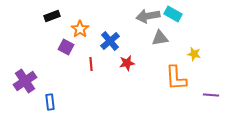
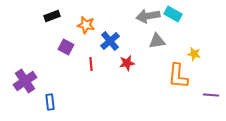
orange star: moved 6 px right, 4 px up; rotated 24 degrees counterclockwise
gray triangle: moved 3 px left, 3 px down
orange L-shape: moved 2 px right, 2 px up; rotated 8 degrees clockwise
